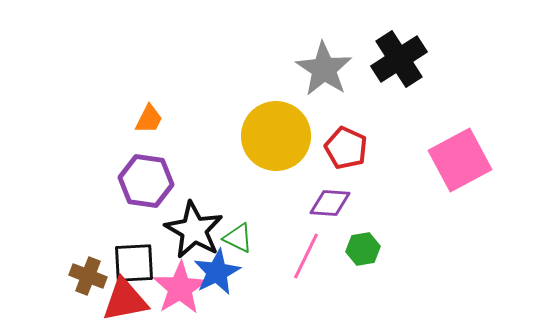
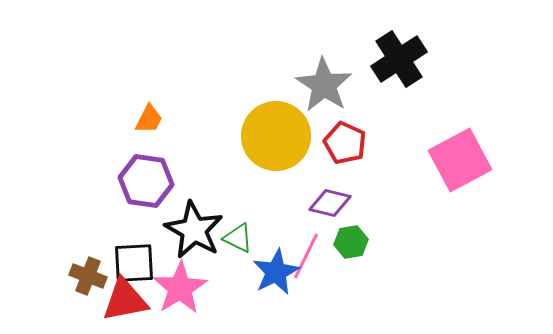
gray star: moved 16 px down
red pentagon: moved 1 px left, 5 px up
purple diamond: rotated 9 degrees clockwise
green hexagon: moved 12 px left, 7 px up
blue star: moved 59 px right
